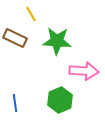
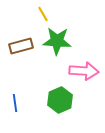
yellow line: moved 12 px right
brown rectangle: moved 6 px right, 8 px down; rotated 40 degrees counterclockwise
